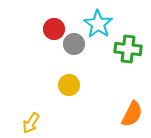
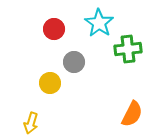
cyan star: moved 1 px right, 1 px up
gray circle: moved 18 px down
green cross: rotated 12 degrees counterclockwise
yellow circle: moved 19 px left, 2 px up
yellow arrow: rotated 15 degrees counterclockwise
